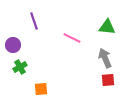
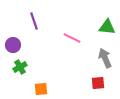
red square: moved 10 px left, 3 px down
